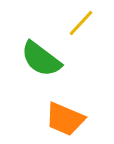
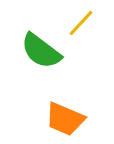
green semicircle: moved 8 px up
